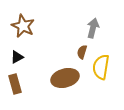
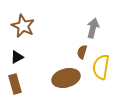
brown ellipse: moved 1 px right
